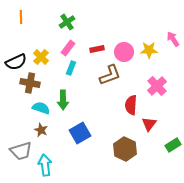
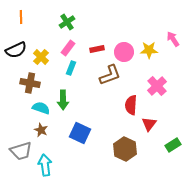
black semicircle: moved 12 px up
blue square: rotated 35 degrees counterclockwise
